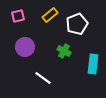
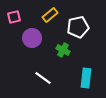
pink square: moved 4 px left, 1 px down
white pentagon: moved 1 px right, 3 px down; rotated 10 degrees clockwise
purple circle: moved 7 px right, 9 px up
green cross: moved 1 px left, 1 px up
cyan rectangle: moved 7 px left, 14 px down
